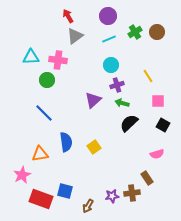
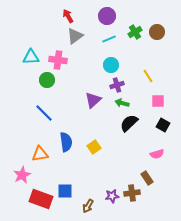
purple circle: moved 1 px left
blue square: rotated 14 degrees counterclockwise
